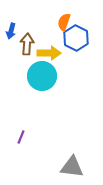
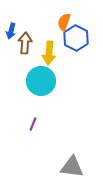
brown arrow: moved 2 px left, 1 px up
yellow arrow: rotated 95 degrees clockwise
cyan circle: moved 1 px left, 5 px down
purple line: moved 12 px right, 13 px up
